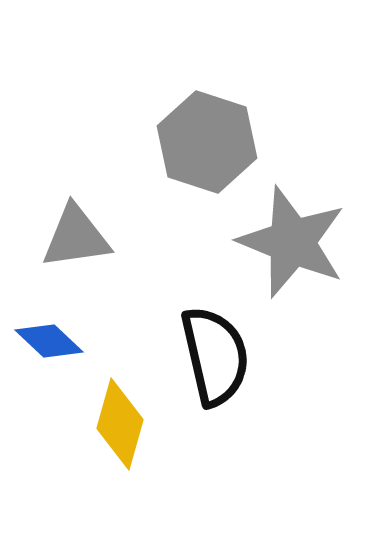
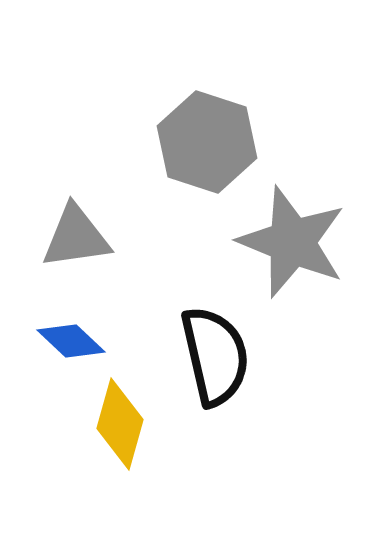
blue diamond: moved 22 px right
